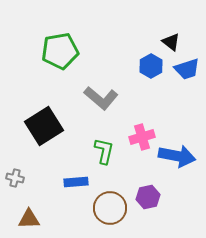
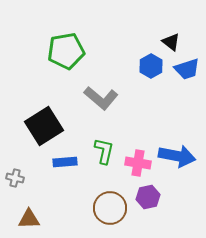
green pentagon: moved 6 px right
pink cross: moved 4 px left, 26 px down; rotated 25 degrees clockwise
blue rectangle: moved 11 px left, 20 px up
